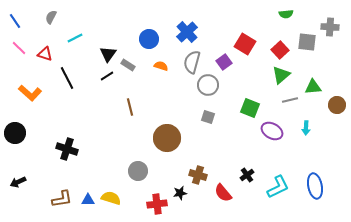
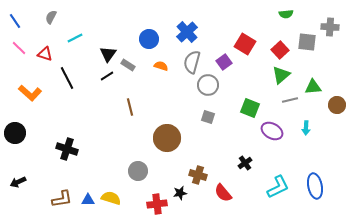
black cross at (247, 175): moved 2 px left, 12 px up
